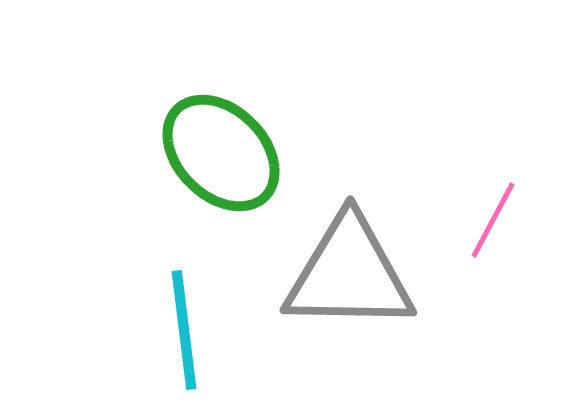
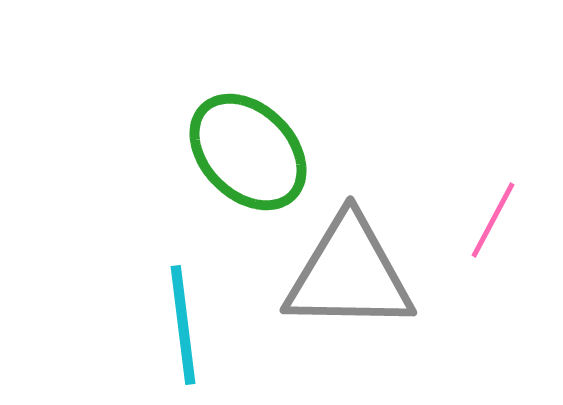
green ellipse: moved 27 px right, 1 px up
cyan line: moved 1 px left, 5 px up
